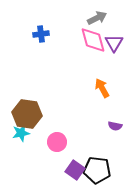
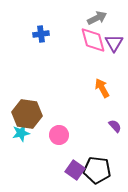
purple semicircle: rotated 144 degrees counterclockwise
pink circle: moved 2 px right, 7 px up
